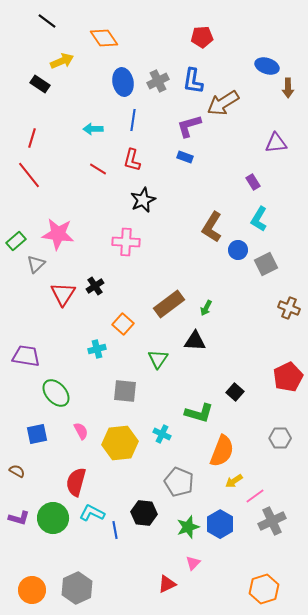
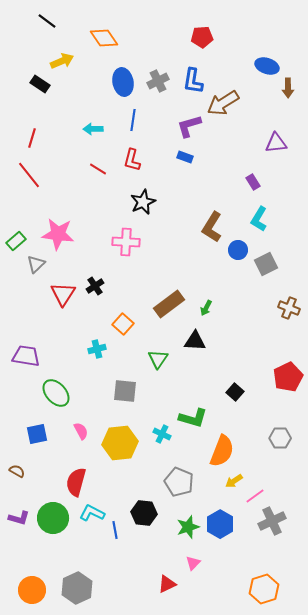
black star at (143, 200): moved 2 px down
green L-shape at (199, 413): moved 6 px left, 5 px down
